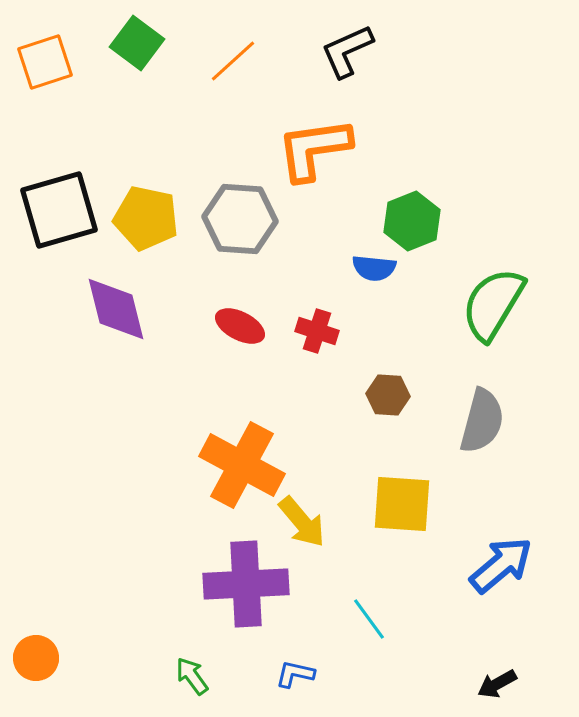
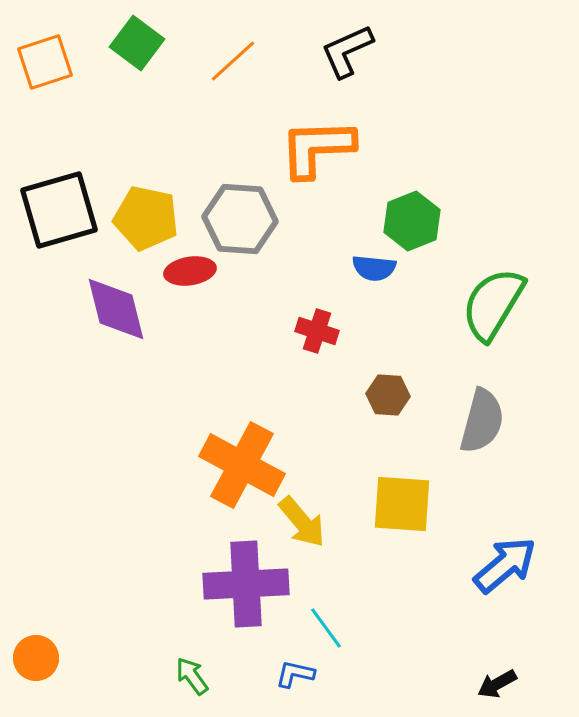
orange L-shape: moved 3 px right, 1 px up; rotated 6 degrees clockwise
red ellipse: moved 50 px left, 55 px up; rotated 36 degrees counterclockwise
blue arrow: moved 4 px right
cyan line: moved 43 px left, 9 px down
